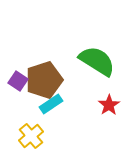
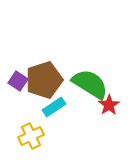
green semicircle: moved 7 px left, 23 px down
cyan rectangle: moved 3 px right, 3 px down
yellow cross: rotated 15 degrees clockwise
